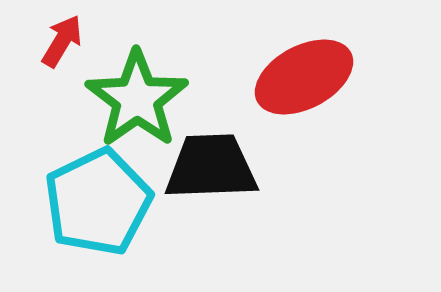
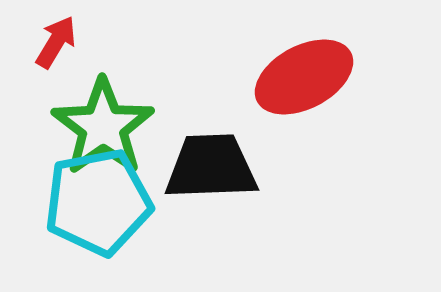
red arrow: moved 6 px left, 1 px down
green star: moved 34 px left, 28 px down
cyan pentagon: rotated 15 degrees clockwise
